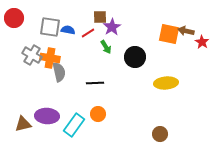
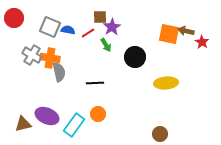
gray square: rotated 15 degrees clockwise
green arrow: moved 2 px up
purple ellipse: rotated 20 degrees clockwise
